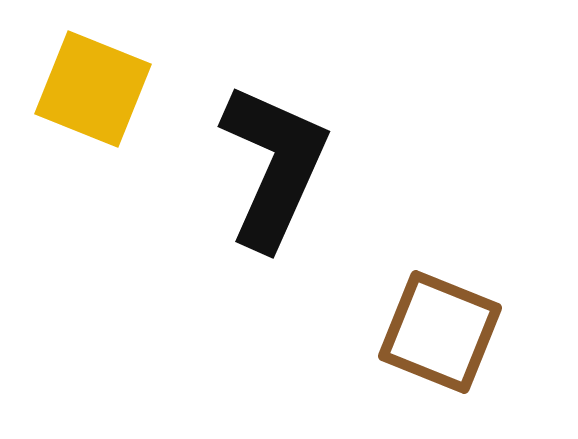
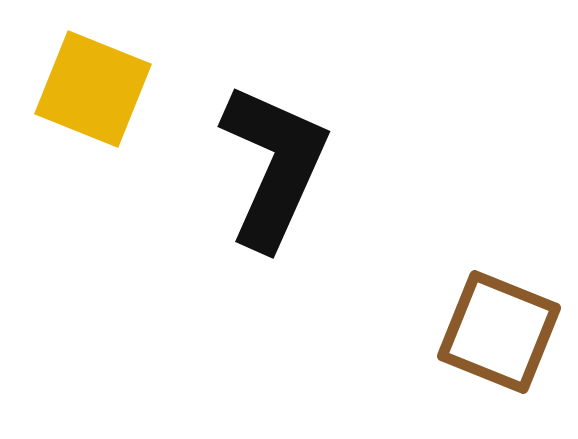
brown square: moved 59 px right
